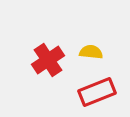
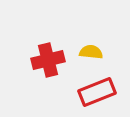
red cross: rotated 20 degrees clockwise
